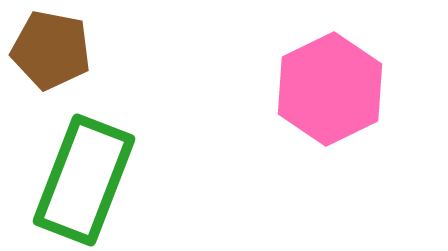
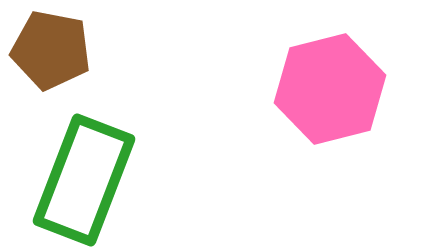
pink hexagon: rotated 12 degrees clockwise
